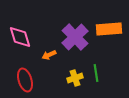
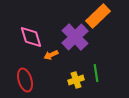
orange rectangle: moved 11 px left, 13 px up; rotated 40 degrees counterclockwise
pink diamond: moved 11 px right
orange arrow: moved 2 px right
yellow cross: moved 1 px right, 2 px down
